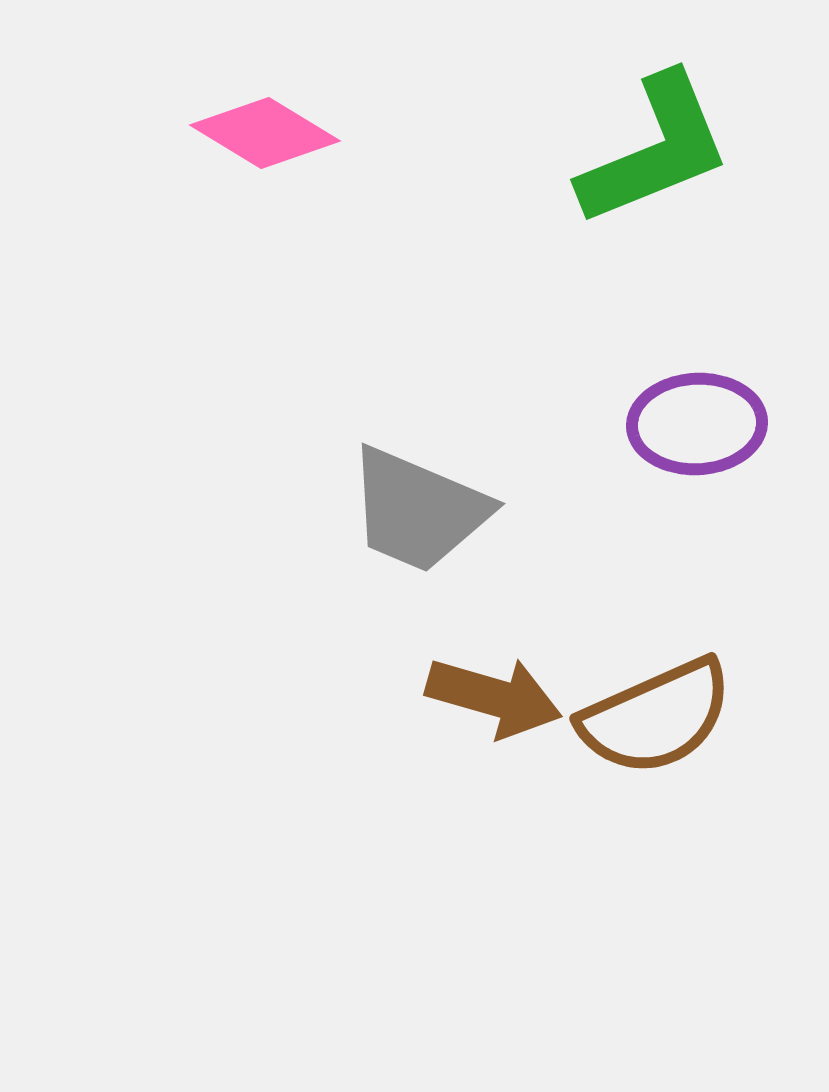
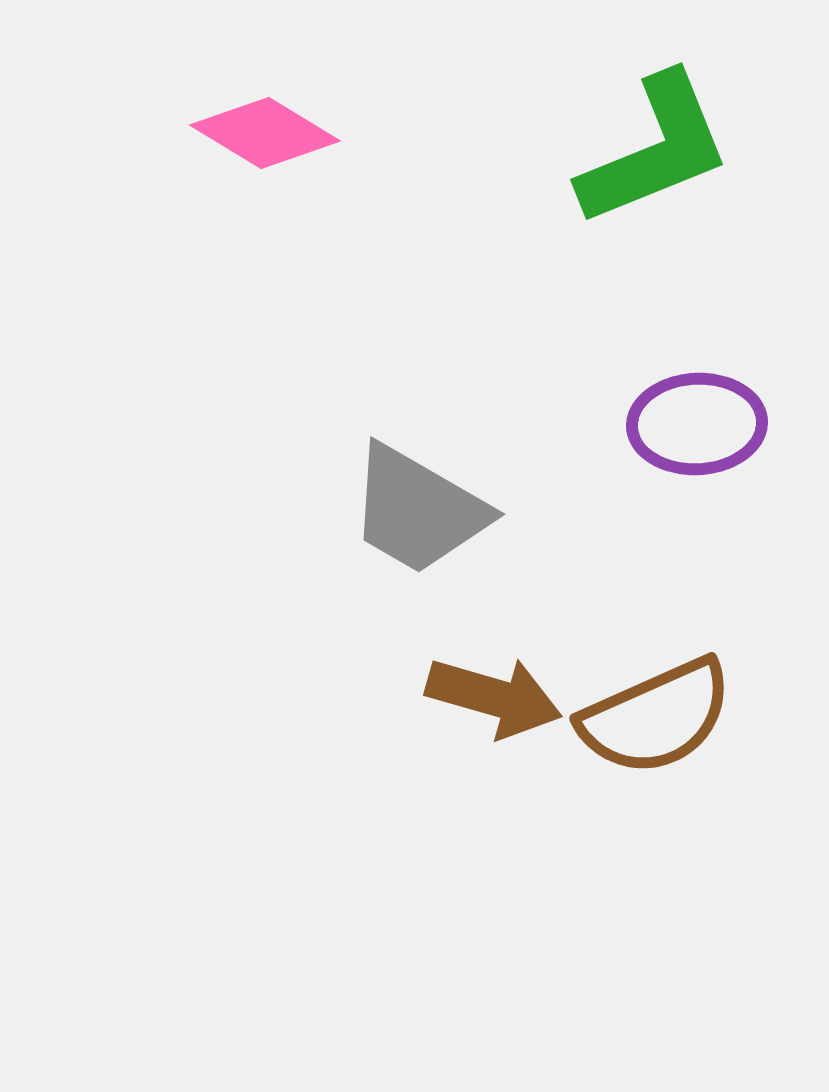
gray trapezoid: rotated 7 degrees clockwise
